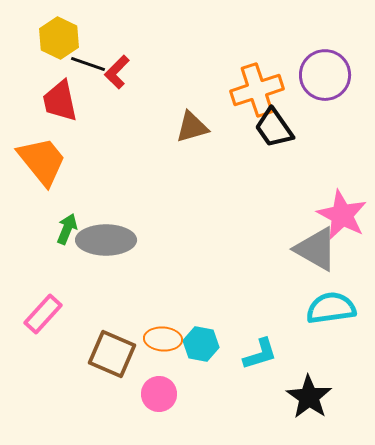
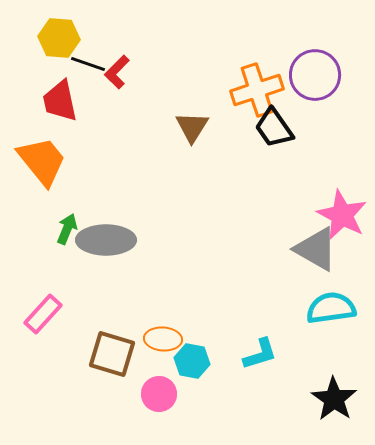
yellow hexagon: rotated 21 degrees counterclockwise
purple circle: moved 10 px left
brown triangle: rotated 42 degrees counterclockwise
cyan hexagon: moved 9 px left, 17 px down
brown square: rotated 6 degrees counterclockwise
black star: moved 25 px right, 2 px down
